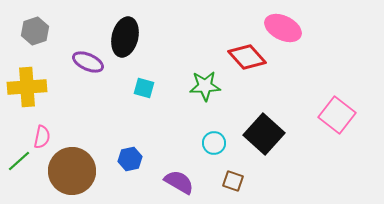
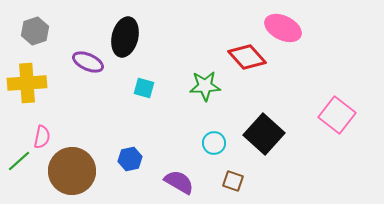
yellow cross: moved 4 px up
